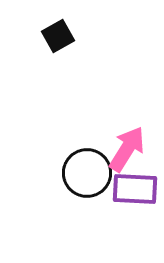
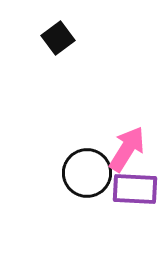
black square: moved 2 px down; rotated 8 degrees counterclockwise
